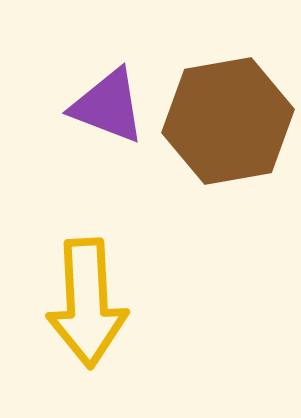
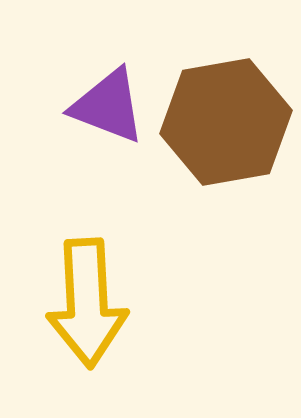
brown hexagon: moved 2 px left, 1 px down
